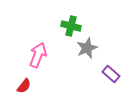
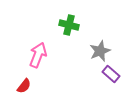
green cross: moved 2 px left, 1 px up
gray star: moved 13 px right, 3 px down
